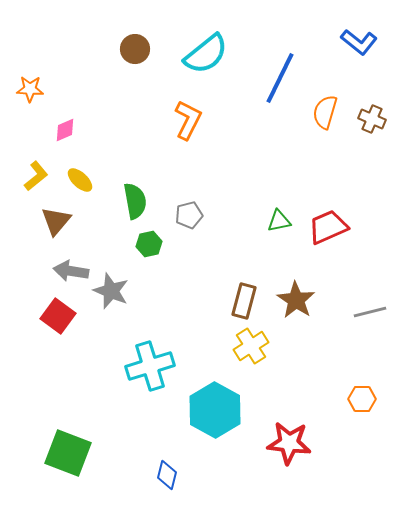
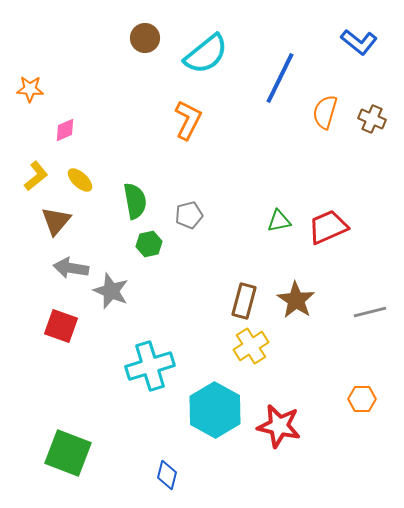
brown circle: moved 10 px right, 11 px up
gray arrow: moved 3 px up
red square: moved 3 px right, 10 px down; rotated 16 degrees counterclockwise
red star: moved 10 px left, 17 px up; rotated 6 degrees clockwise
